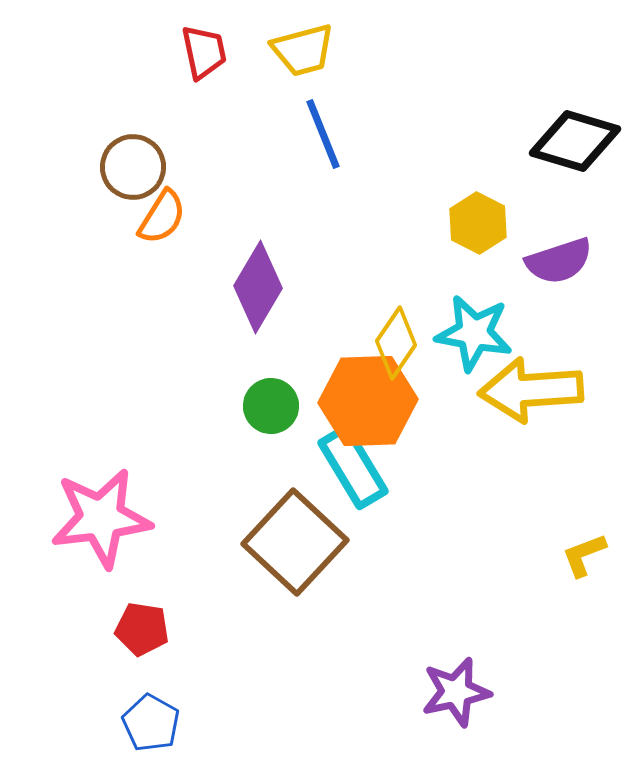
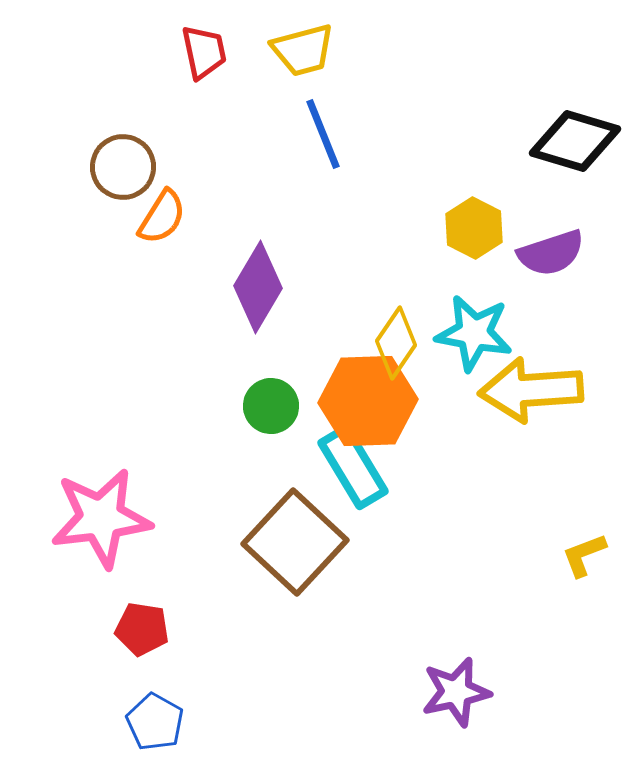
brown circle: moved 10 px left
yellow hexagon: moved 4 px left, 5 px down
purple semicircle: moved 8 px left, 8 px up
blue pentagon: moved 4 px right, 1 px up
